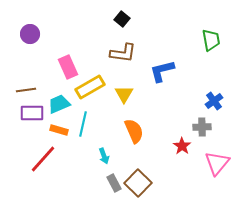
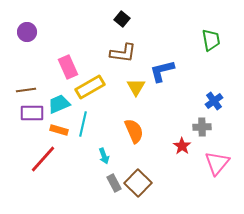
purple circle: moved 3 px left, 2 px up
yellow triangle: moved 12 px right, 7 px up
